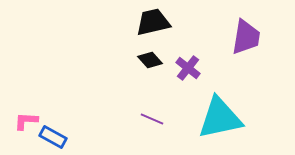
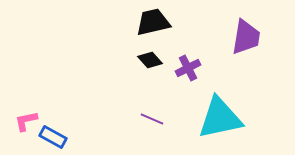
purple cross: rotated 25 degrees clockwise
pink L-shape: rotated 15 degrees counterclockwise
